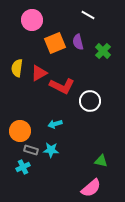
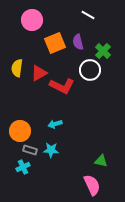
white circle: moved 31 px up
gray rectangle: moved 1 px left
pink semicircle: moved 1 px right, 3 px up; rotated 75 degrees counterclockwise
